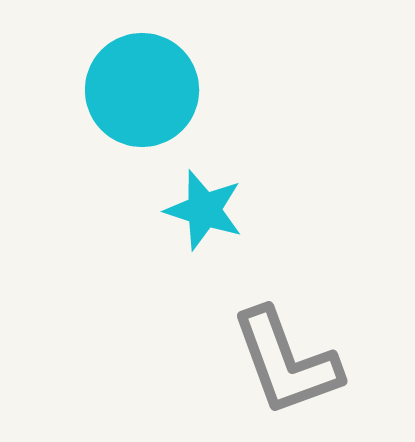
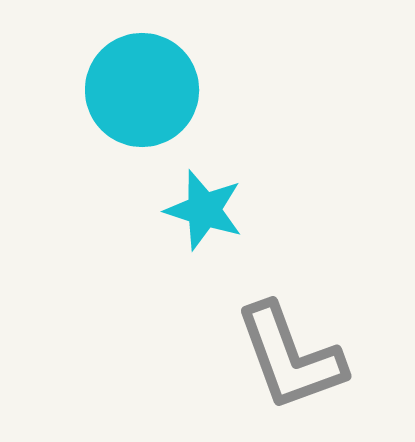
gray L-shape: moved 4 px right, 5 px up
